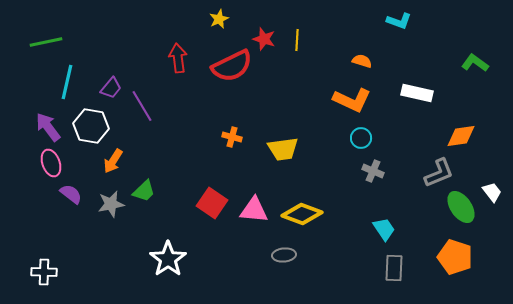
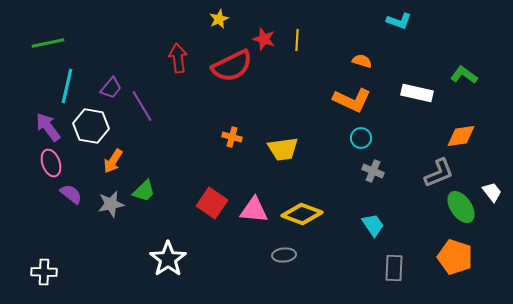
green line: moved 2 px right, 1 px down
green L-shape: moved 11 px left, 12 px down
cyan line: moved 4 px down
cyan trapezoid: moved 11 px left, 4 px up
